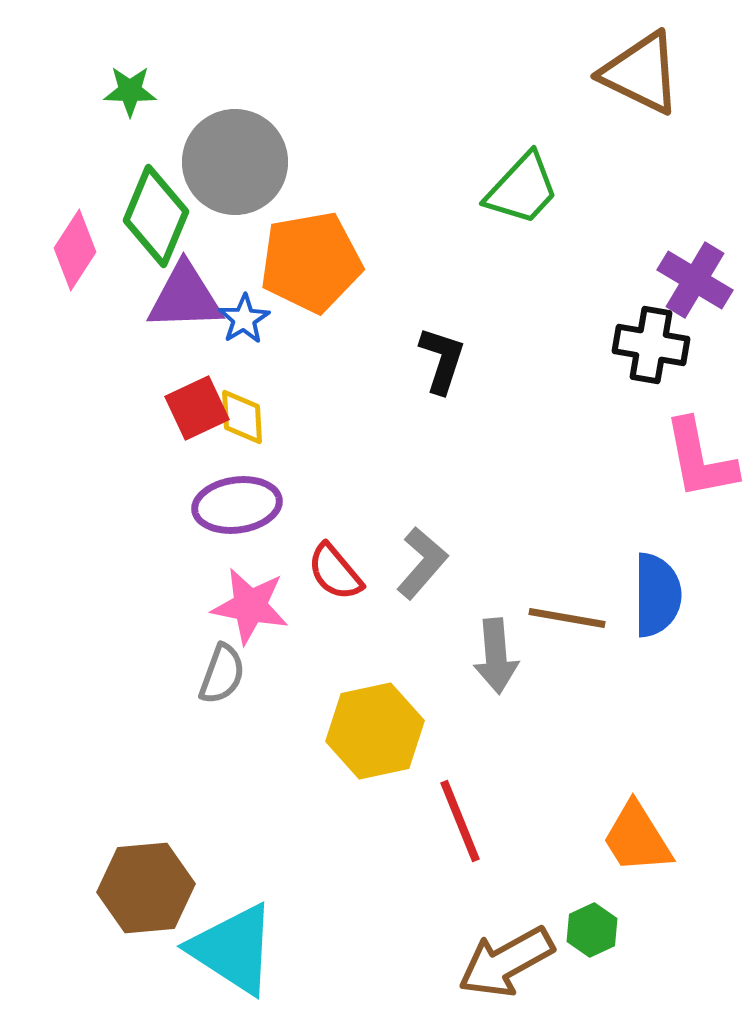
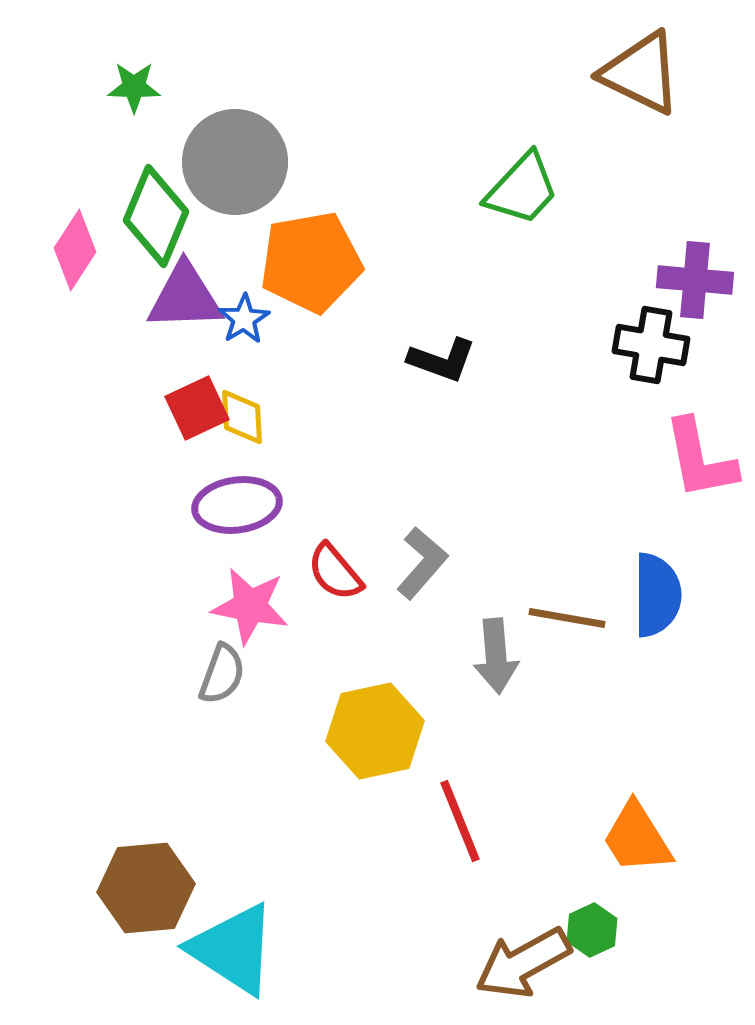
green star: moved 4 px right, 4 px up
purple cross: rotated 26 degrees counterclockwise
black L-shape: rotated 92 degrees clockwise
brown arrow: moved 17 px right, 1 px down
